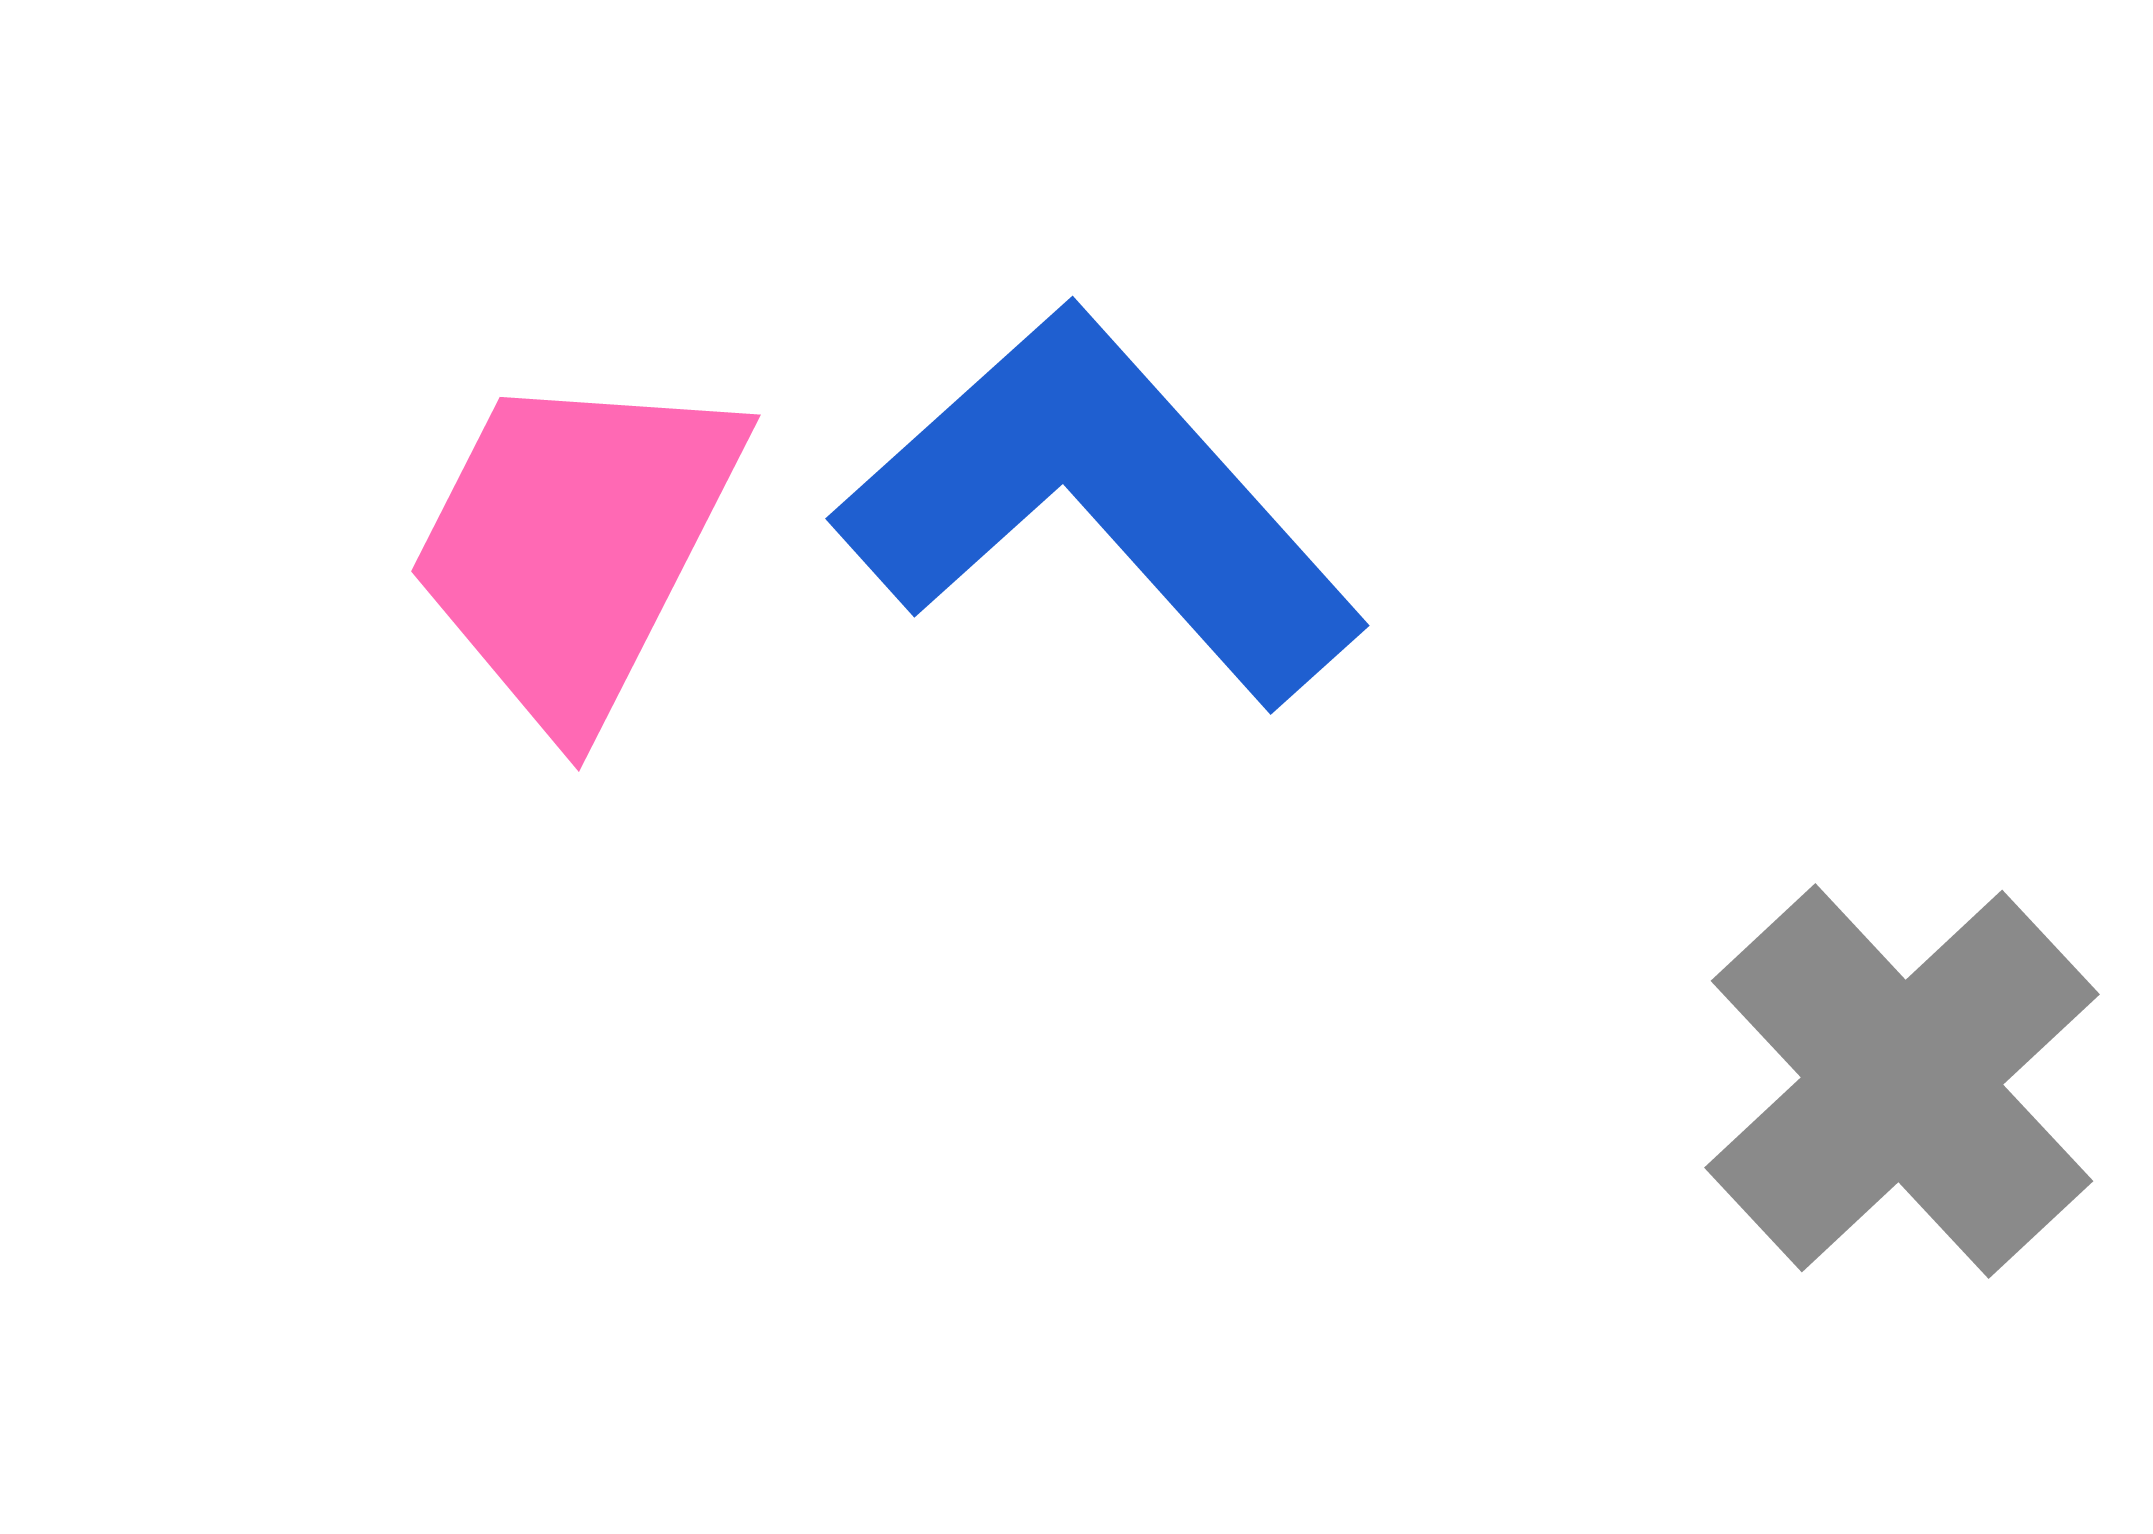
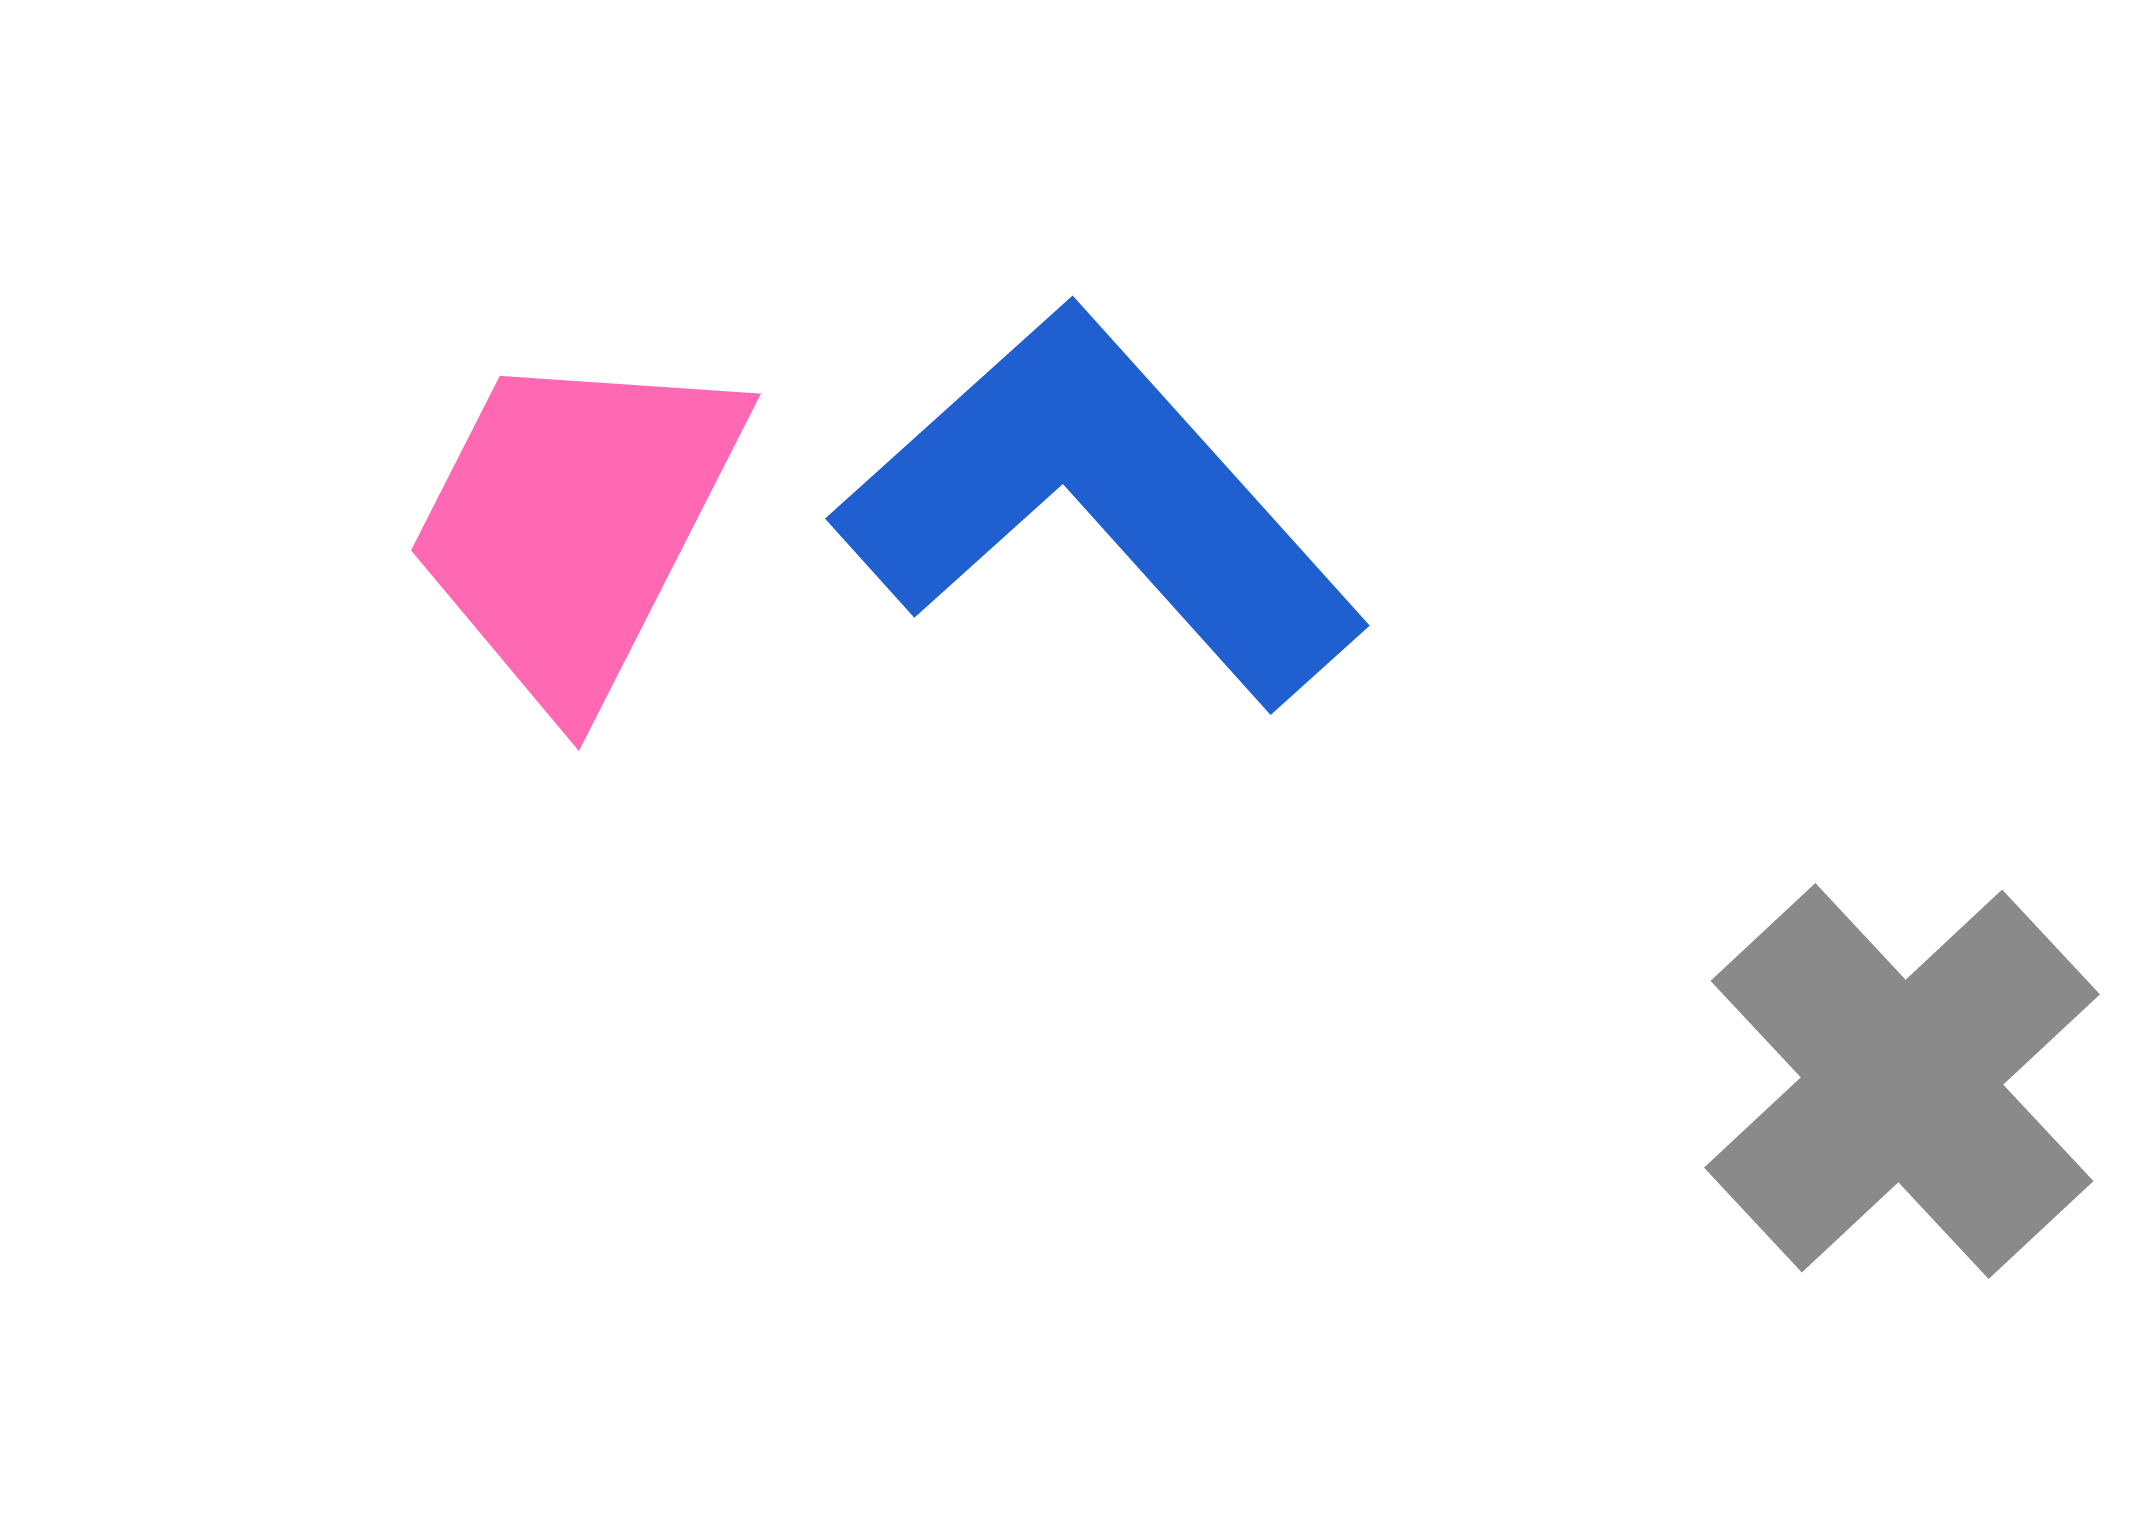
pink trapezoid: moved 21 px up
